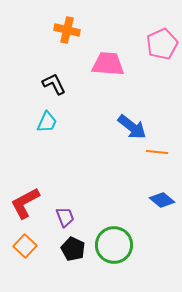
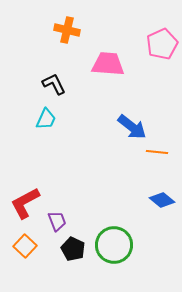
cyan trapezoid: moved 1 px left, 3 px up
purple trapezoid: moved 8 px left, 4 px down
